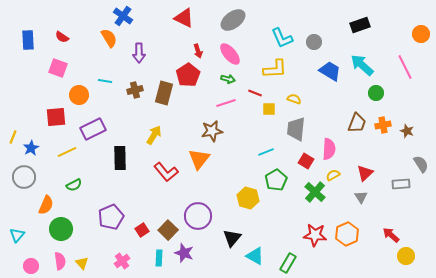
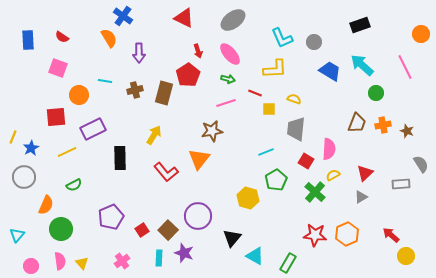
gray triangle at (361, 197): rotated 32 degrees clockwise
